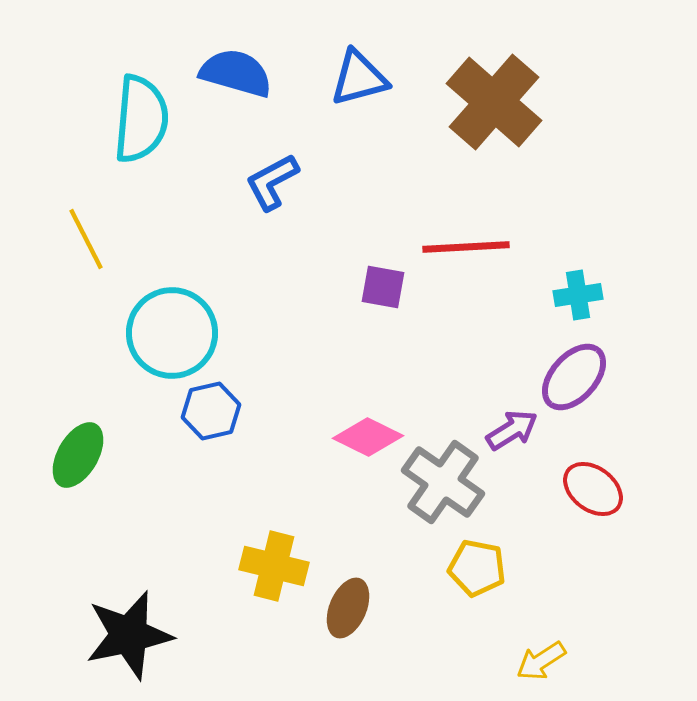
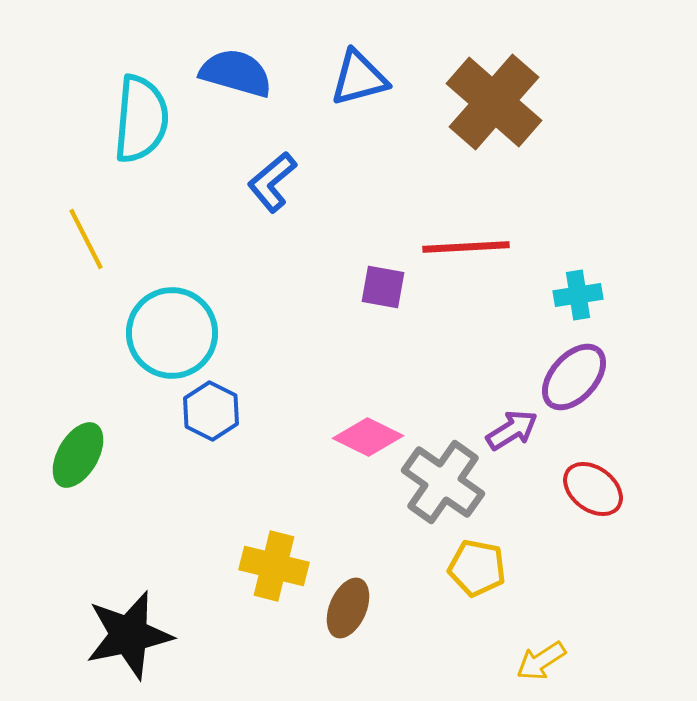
blue L-shape: rotated 12 degrees counterclockwise
blue hexagon: rotated 20 degrees counterclockwise
